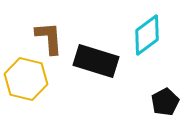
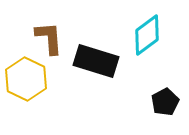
yellow hexagon: rotated 12 degrees clockwise
